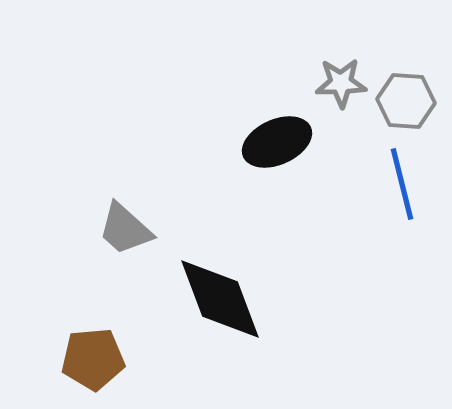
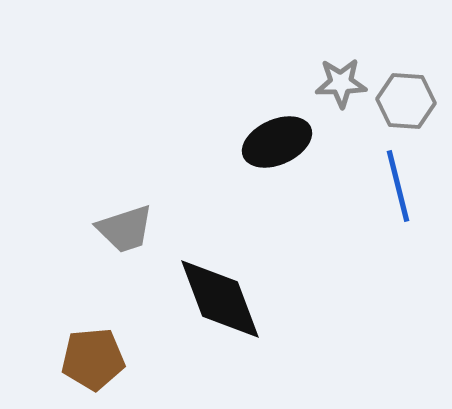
blue line: moved 4 px left, 2 px down
gray trapezoid: rotated 60 degrees counterclockwise
